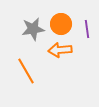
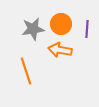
purple line: rotated 12 degrees clockwise
orange arrow: rotated 15 degrees clockwise
orange line: rotated 12 degrees clockwise
